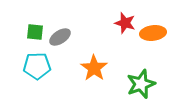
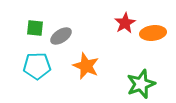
red star: rotated 25 degrees clockwise
green square: moved 4 px up
gray ellipse: moved 1 px right, 1 px up
orange star: moved 8 px left, 2 px up; rotated 12 degrees counterclockwise
